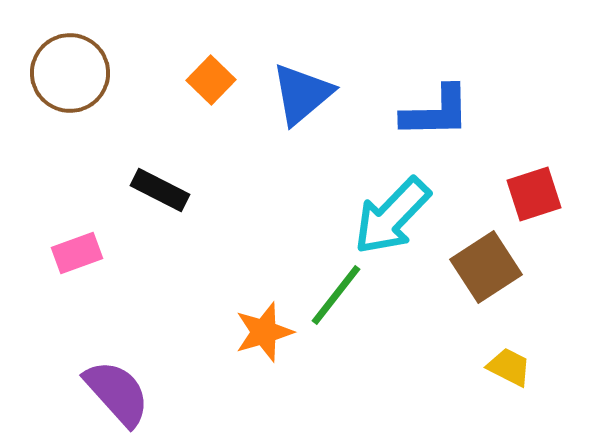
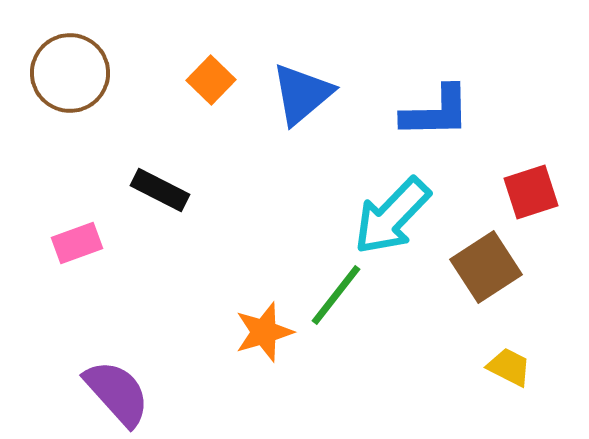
red square: moved 3 px left, 2 px up
pink rectangle: moved 10 px up
